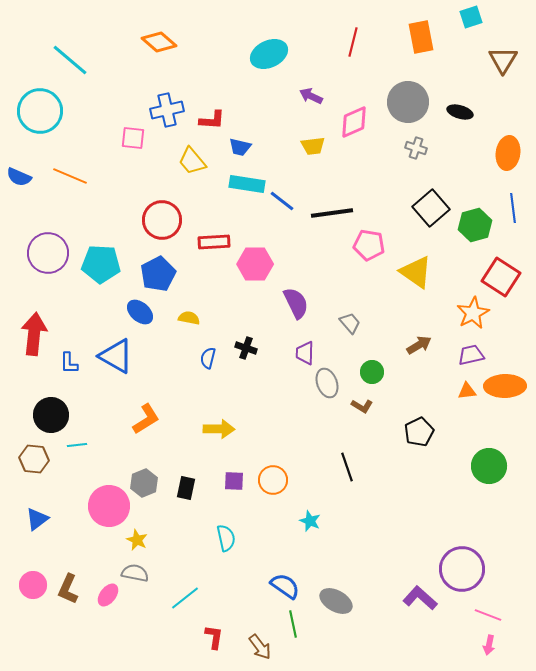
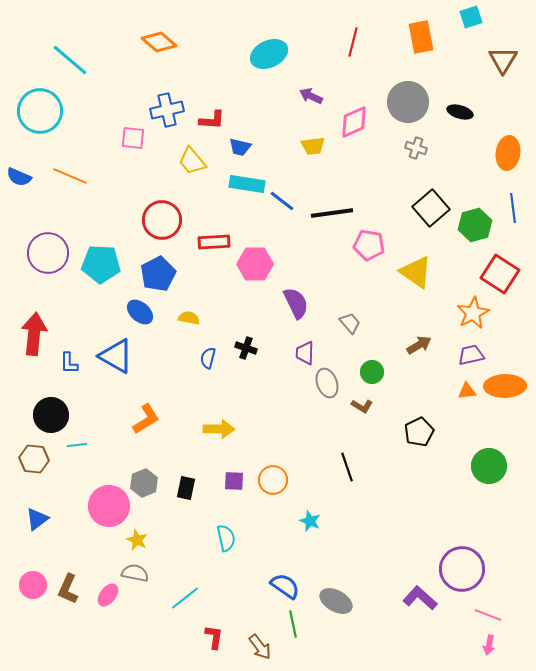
red square at (501, 277): moved 1 px left, 3 px up
